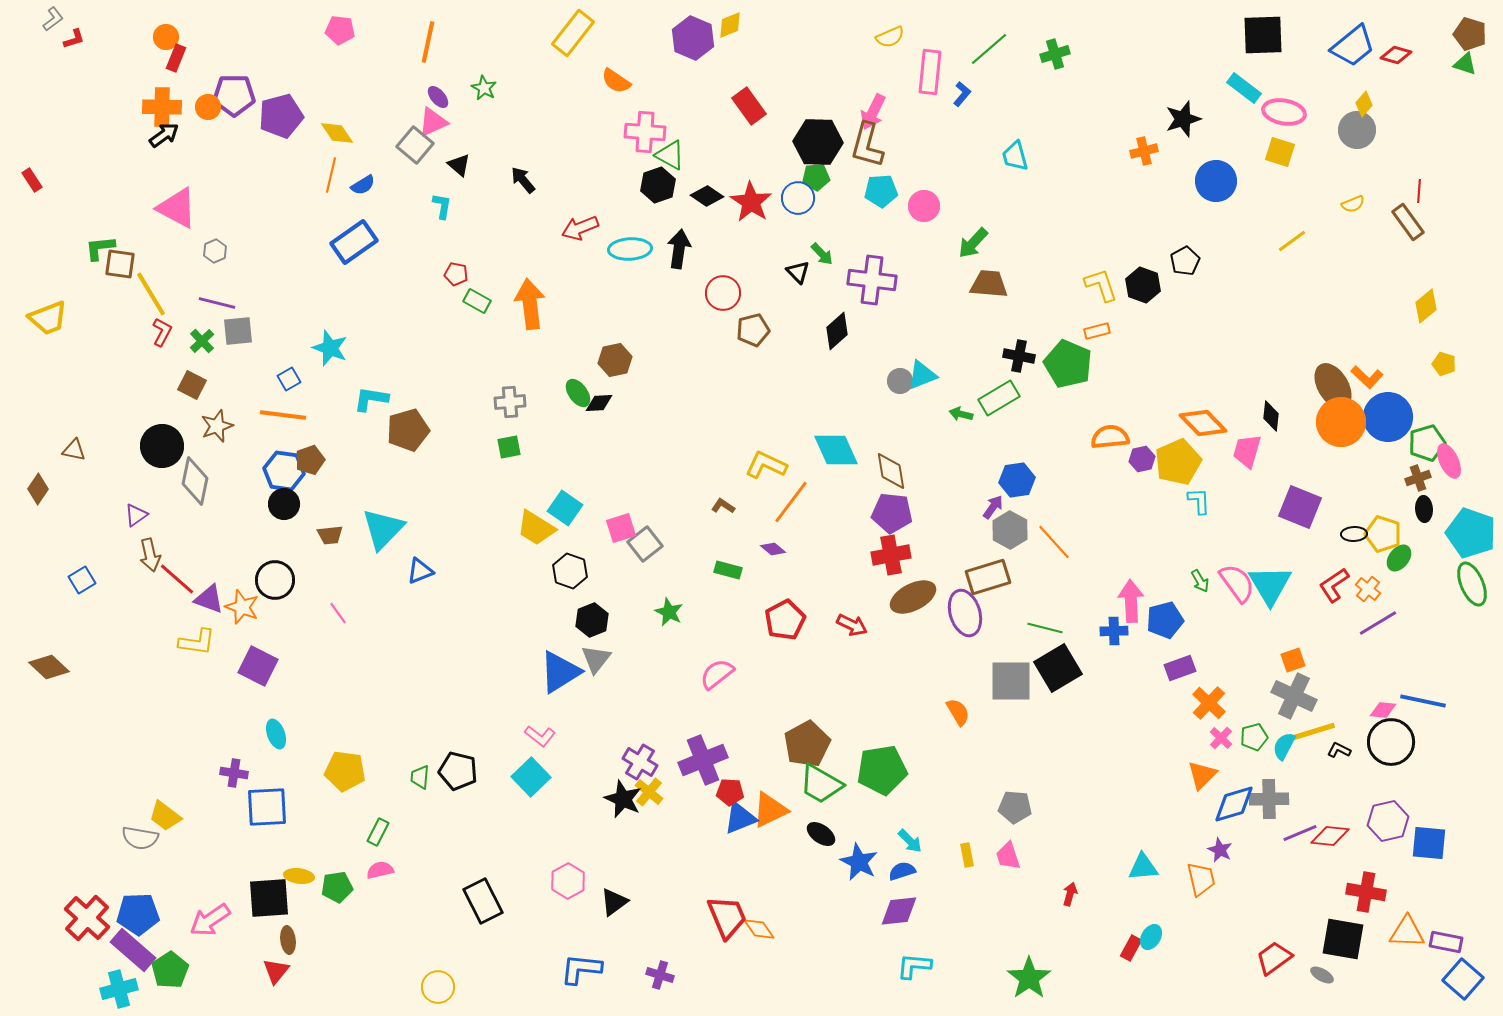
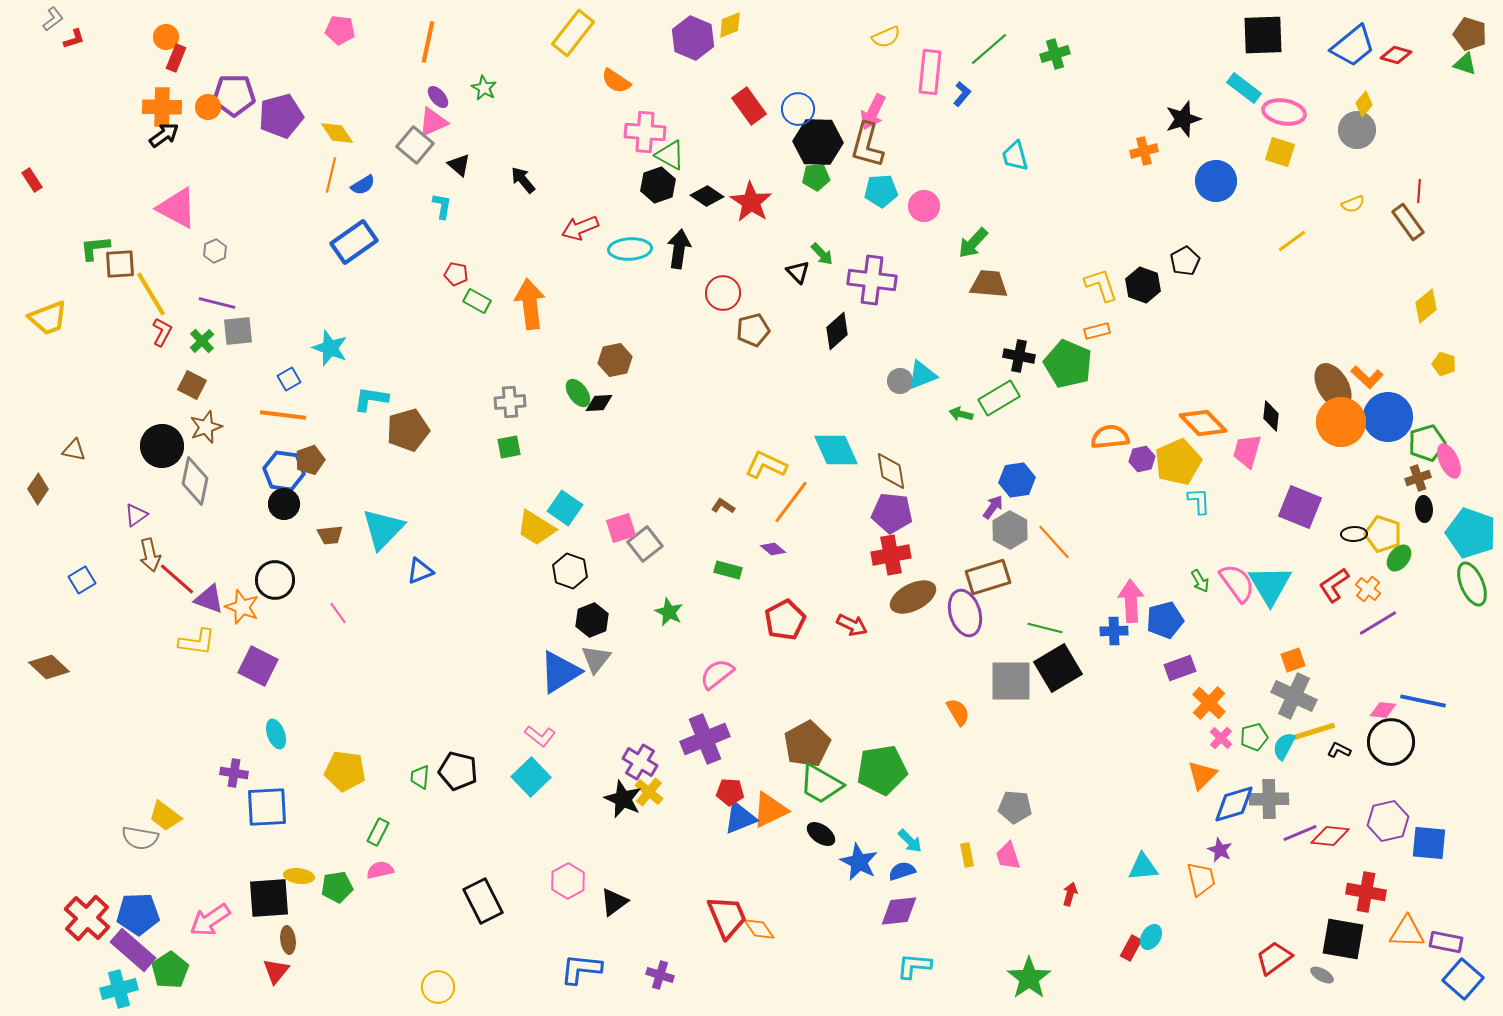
yellow semicircle at (890, 37): moved 4 px left
blue circle at (798, 198): moved 89 px up
green L-shape at (100, 248): moved 5 px left
brown square at (120, 264): rotated 12 degrees counterclockwise
brown star at (217, 426): moved 11 px left, 1 px down
purple cross at (703, 760): moved 2 px right, 21 px up
